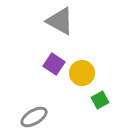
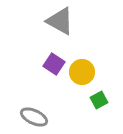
yellow circle: moved 1 px up
green square: moved 1 px left
gray ellipse: rotated 56 degrees clockwise
